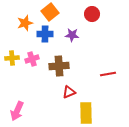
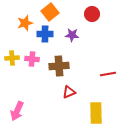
pink cross: rotated 24 degrees clockwise
yellow rectangle: moved 10 px right
